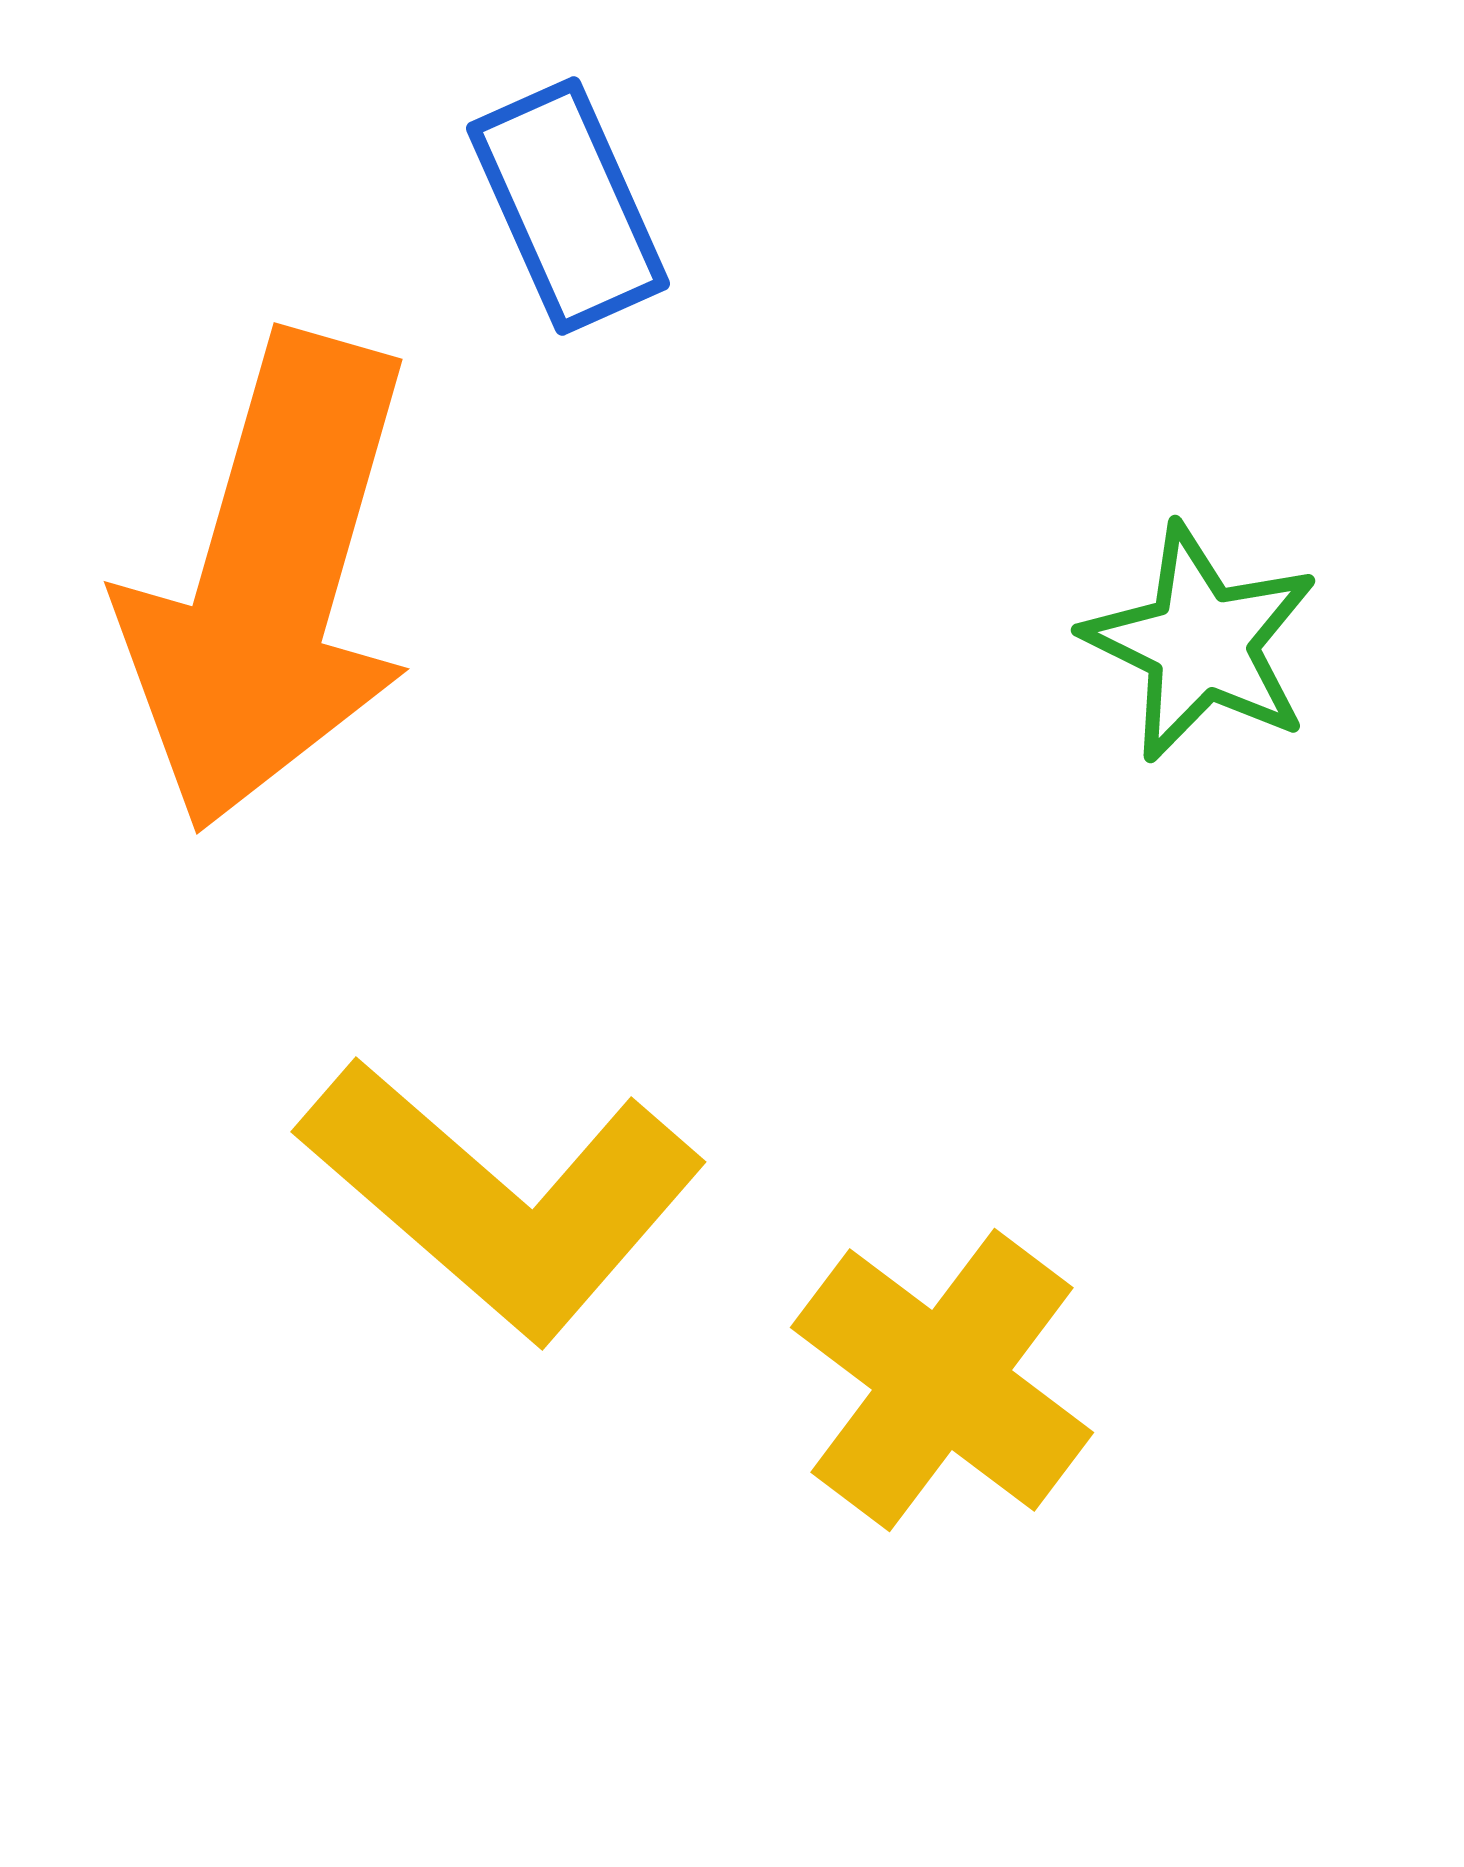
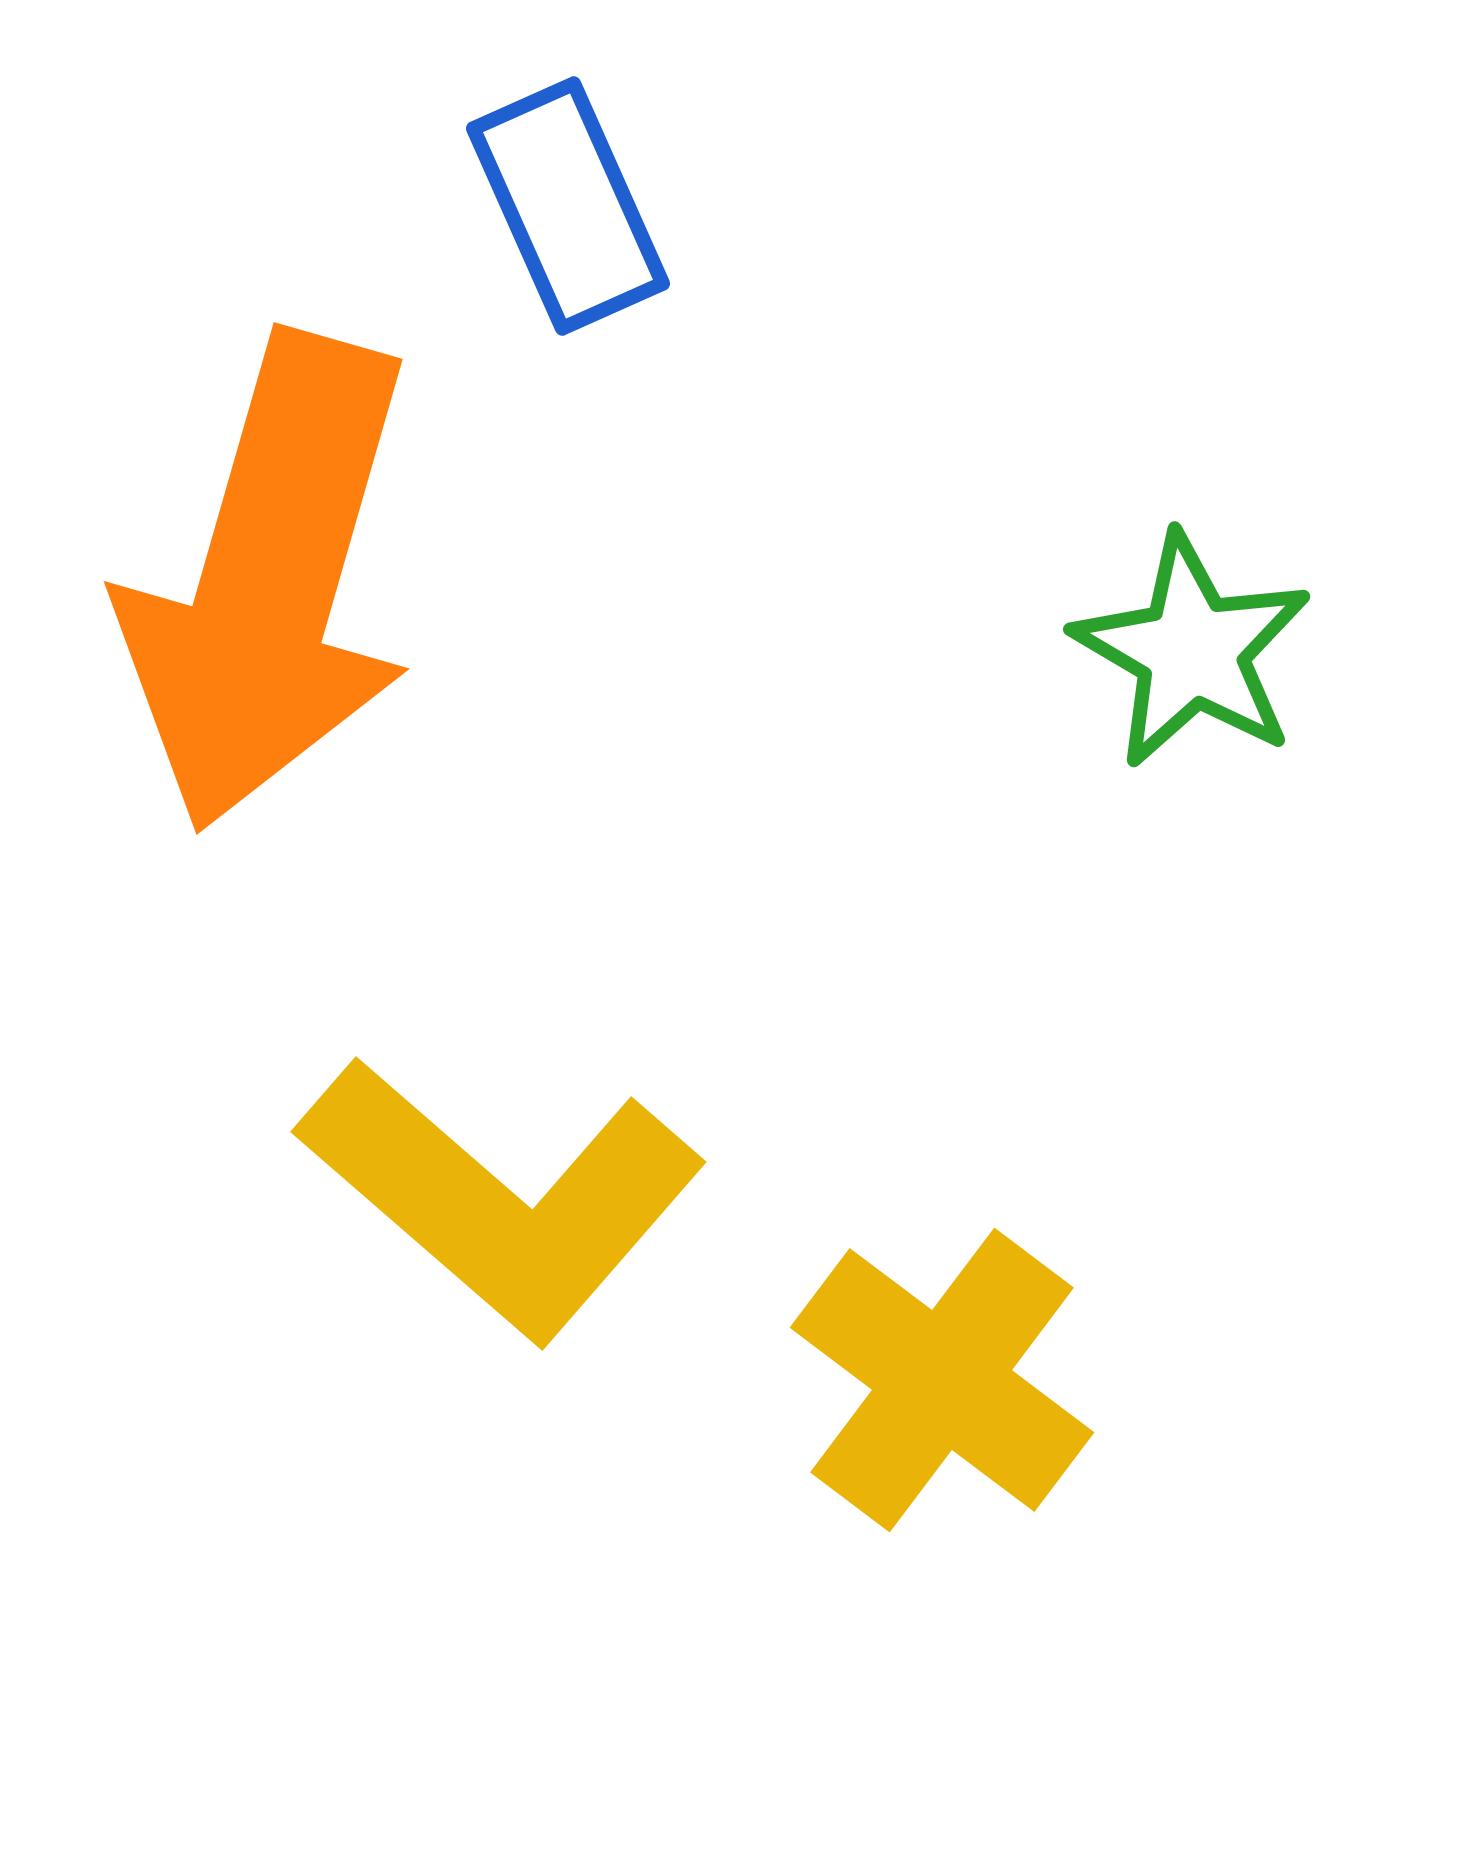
green star: moved 9 px left, 8 px down; rotated 4 degrees clockwise
